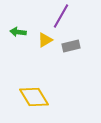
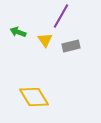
green arrow: rotated 14 degrees clockwise
yellow triangle: rotated 35 degrees counterclockwise
